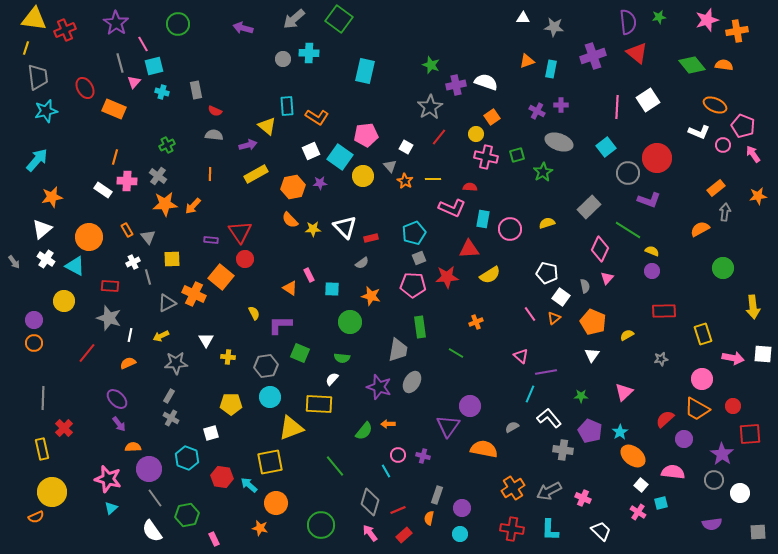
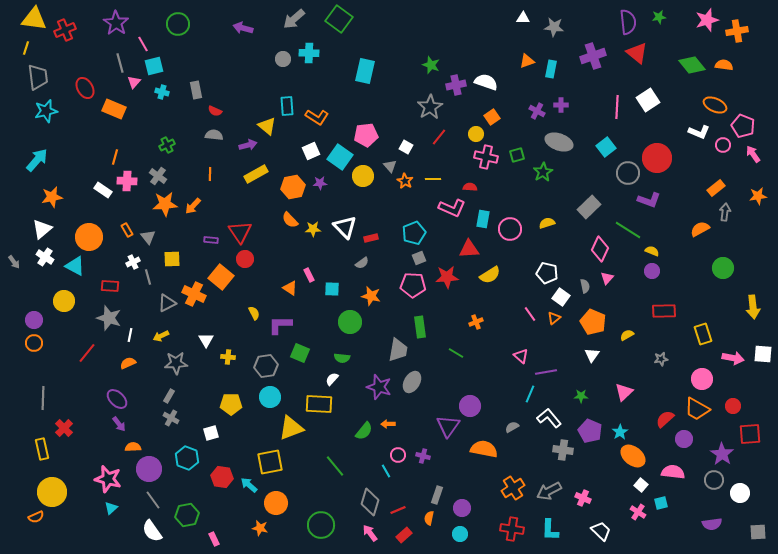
white cross at (46, 259): moved 1 px left, 2 px up
gray line at (155, 498): moved 2 px left, 2 px down
